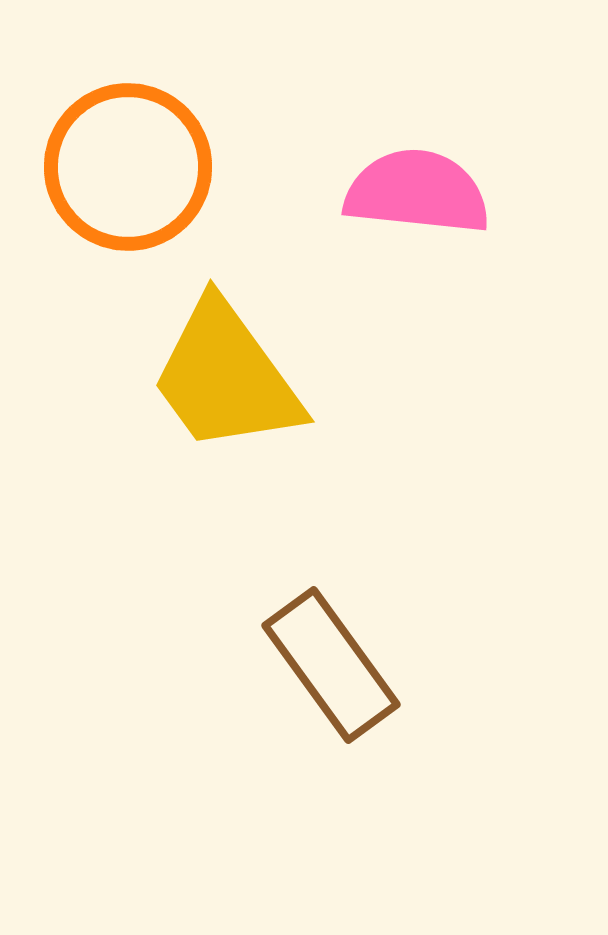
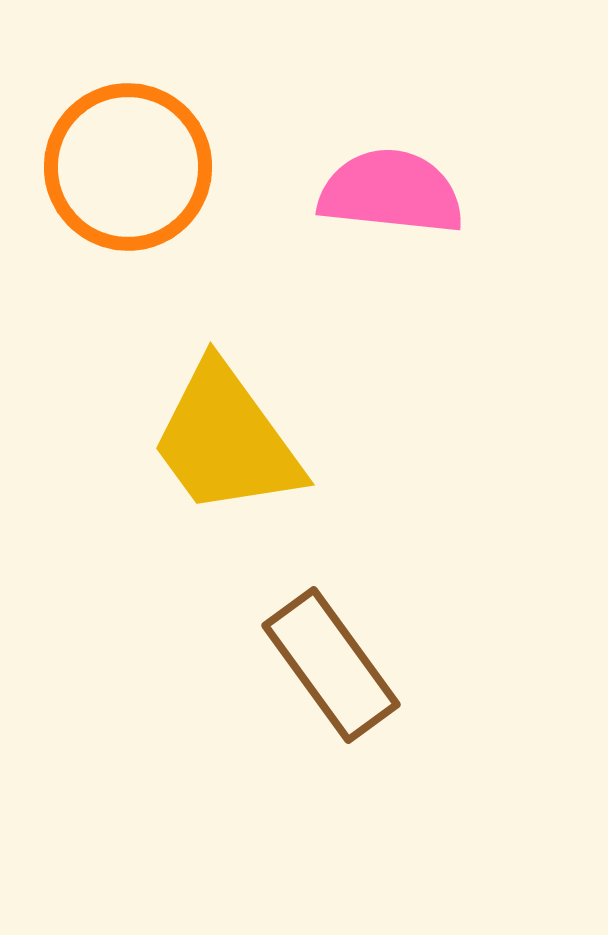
pink semicircle: moved 26 px left
yellow trapezoid: moved 63 px down
